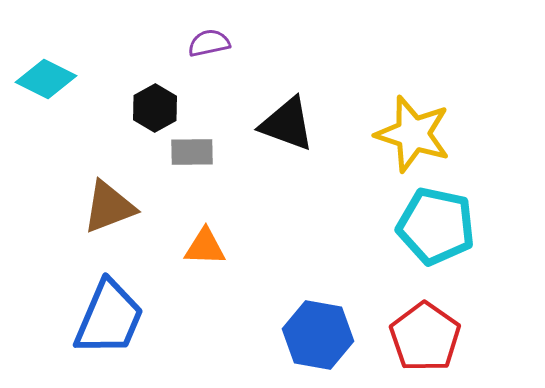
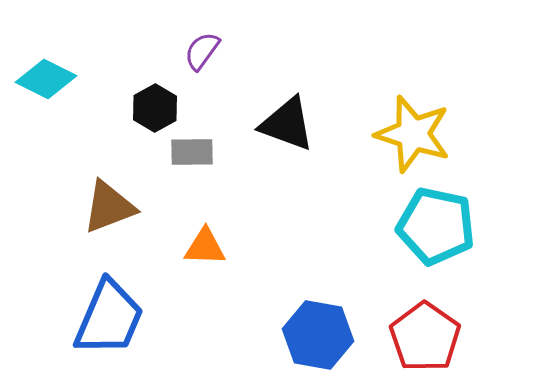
purple semicircle: moved 7 px left, 8 px down; rotated 42 degrees counterclockwise
